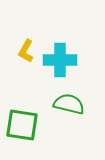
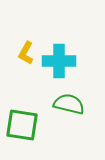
yellow L-shape: moved 2 px down
cyan cross: moved 1 px left, 1 px down
